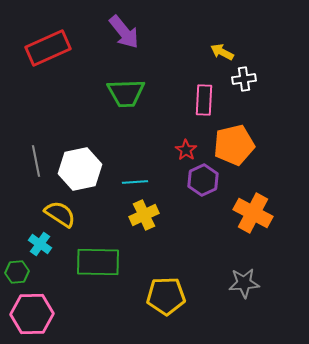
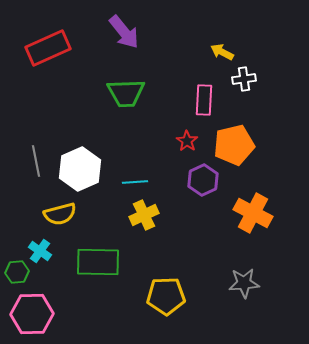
red star: moved 1 px right, 9 px up
white hexagon: rotated 12 degrees counterclockwise
yellow semicircle: rotated 132 degrees clockwise
cyan cross: moved 7 px down
